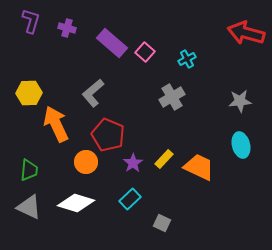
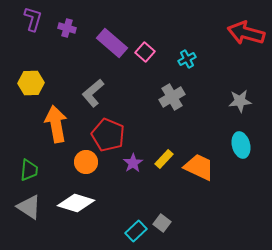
purple L-shape: moved 2 px right, 2 px up
yellow hexagon: moved 2 px right, 10 px up
orange arrow: rotated 15 degrees clockwise
cyan rectangle: moved 6 px right, 32 px down
gray triangle: rotated 8 degrees clockwise
gray square: rotated 12 degrees clockwise
